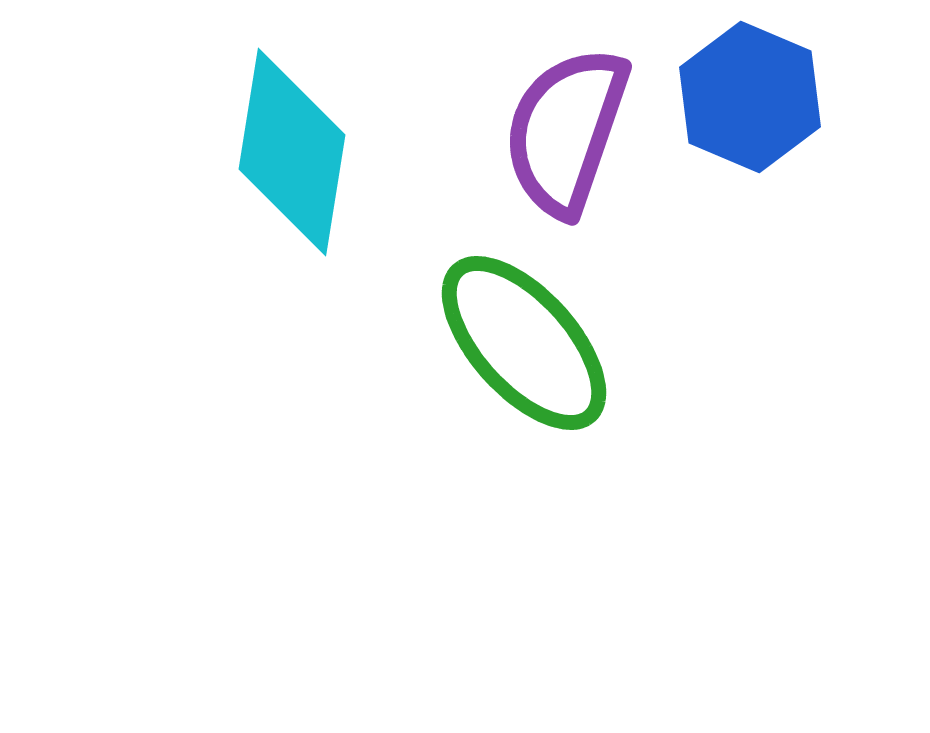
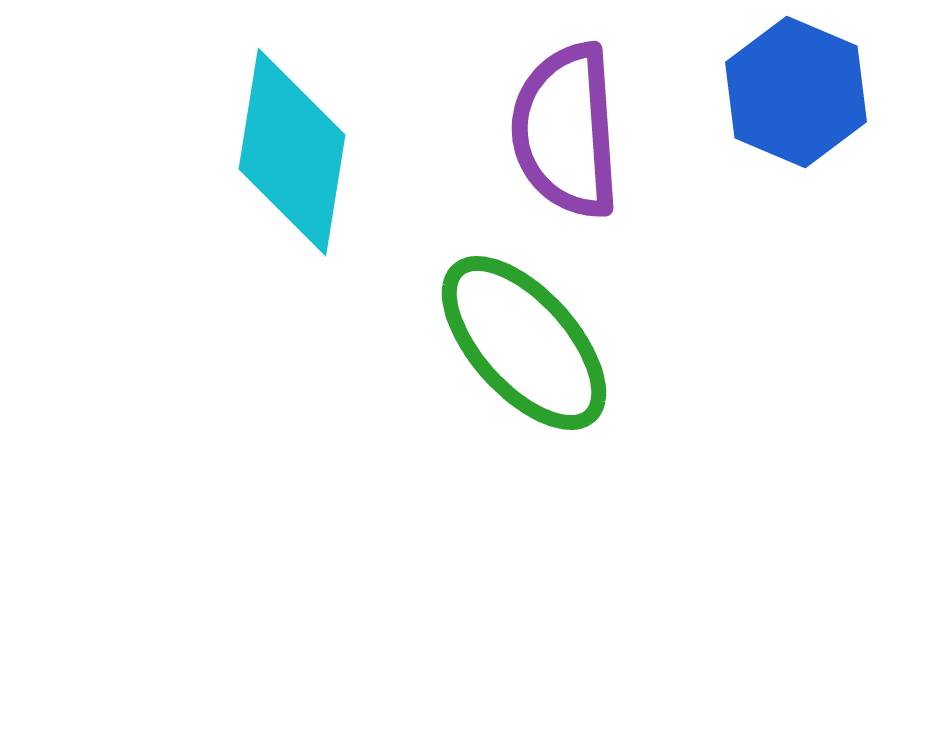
blue hexagon: moved 46 px right, 5 px up
purple semicircle: rotated 23 degrees counterclockwise
